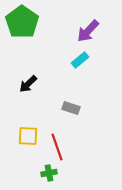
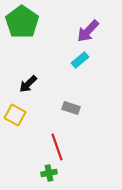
yellow square: moved 13 px left, 21 px up; rotated 25 degrees clockwise
